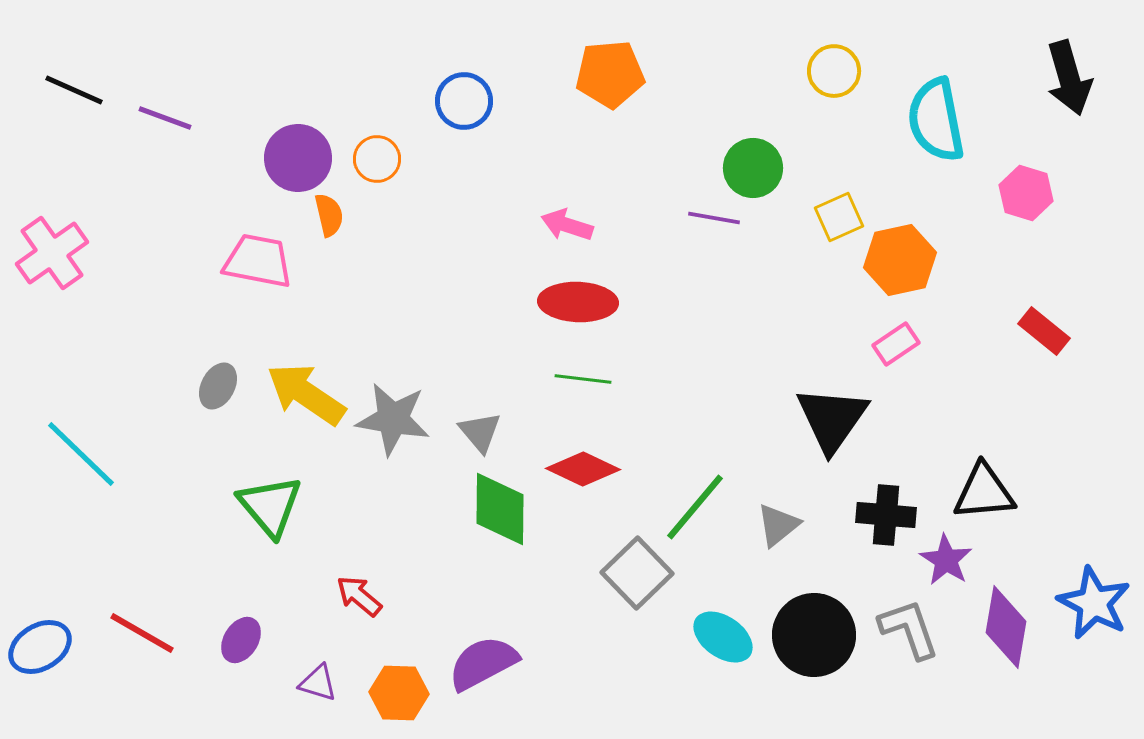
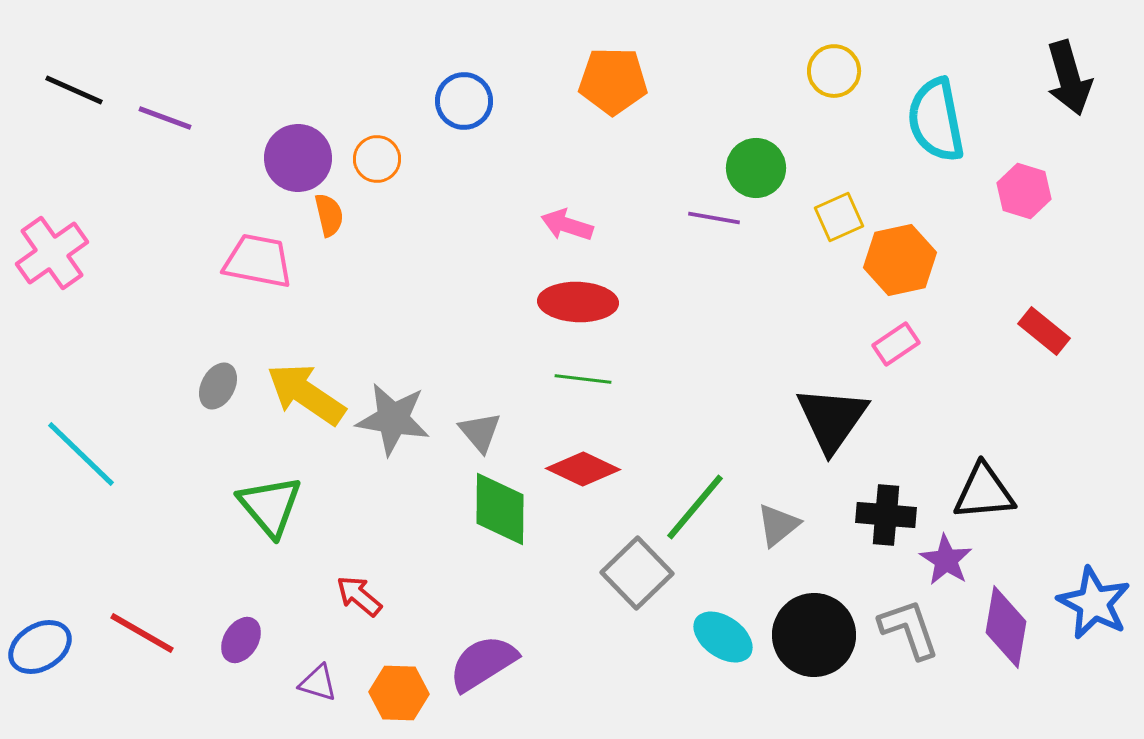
orange pentagon at (610, 74): moved 3 px right, 7 px down; rotated 6 degrees clockwise
green circle at (753, 168): moved 3 px right
pink hexagon at (1026, 193): moved 2 px left, 2 px up
purple semicircle at (483, 663): rotated 4 degrees counterclockwise
